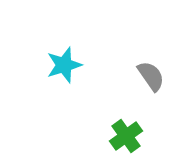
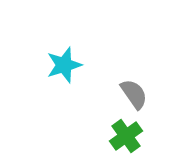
gray semicircle: moved 17 px left, 18 px down
